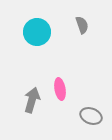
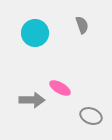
cyan circle: moved 2 px left, 1 px down
pink ellipse: moved 1 px up; rotated 50 degrees counterclockwise
gray arrow: rotated 75 degrees clockwise
